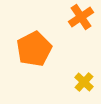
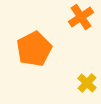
yellow cross: moved 3 px right, 1 px down
